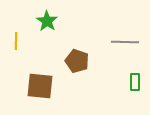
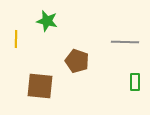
green star: rotated 20 degrees counterclockwise
yellow line: moved 2 px up
